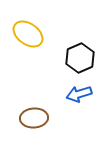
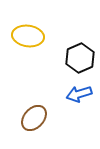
yellow ellipse: moved 2 px down; rotated 28 degrees counterclockwise
brown ellipse: rotated 44 degrees counterclockwise
